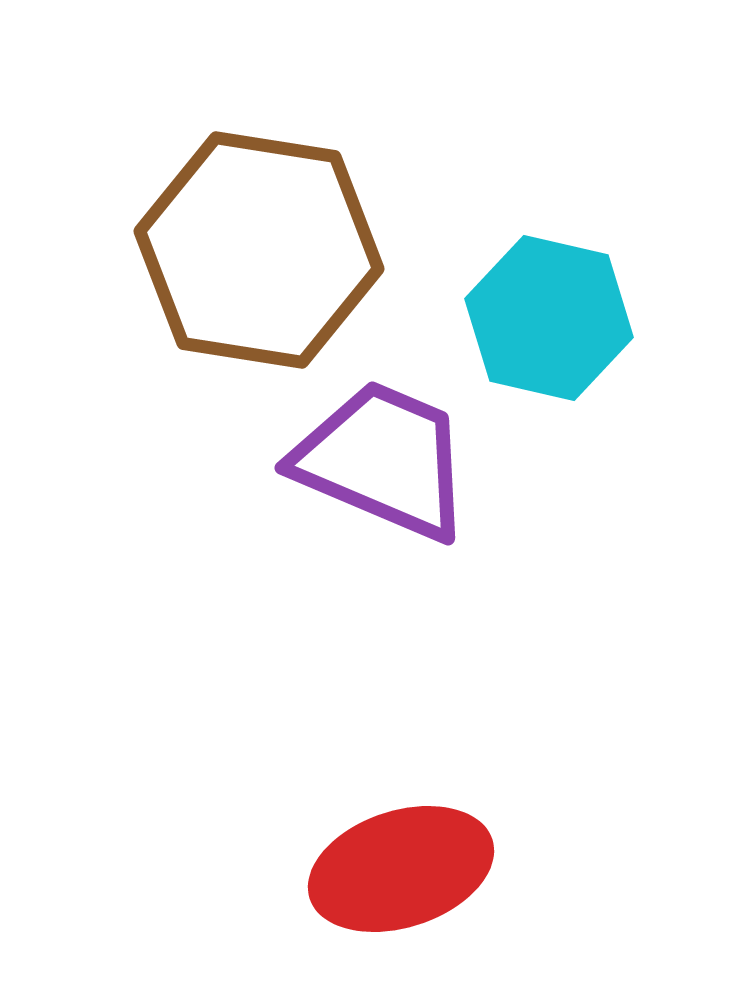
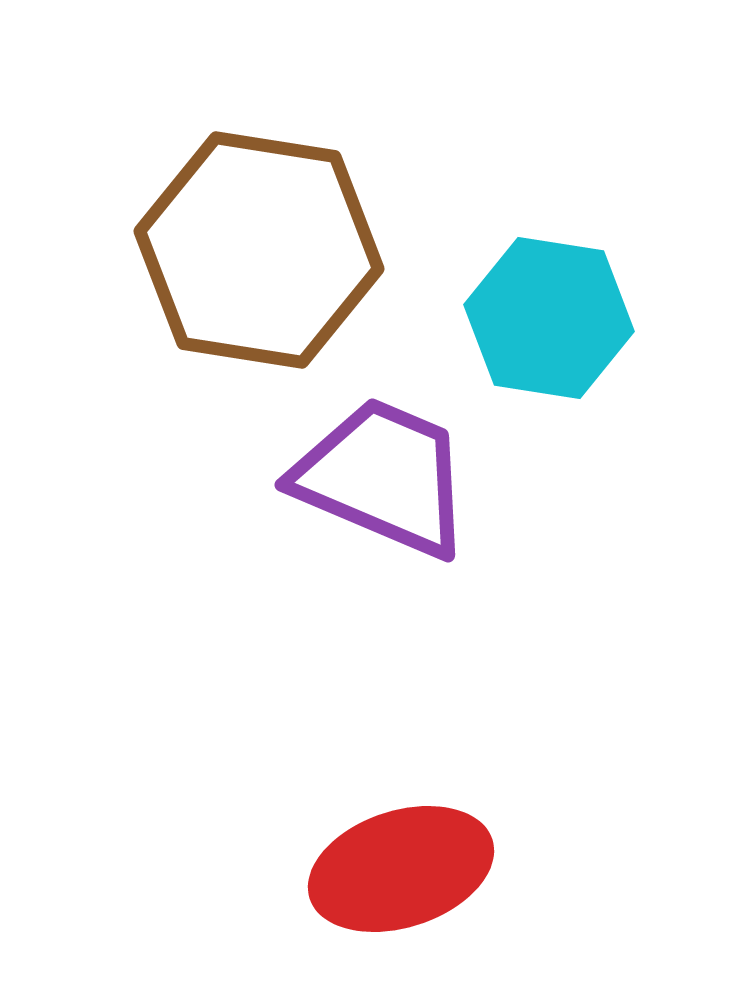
cyan hexagon: rotated 4 degrees counterclockwise
purple trapezoid: moved 17 px down
